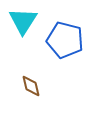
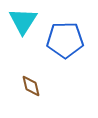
blue pentagon: rotated 15 degrees counterclockwise
